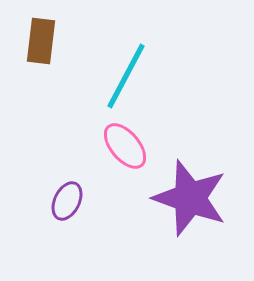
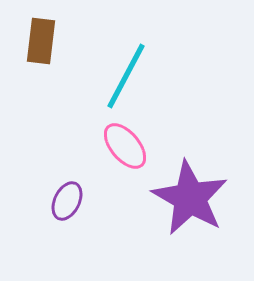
purple star: rotated 10 degrees clockwise
